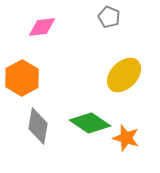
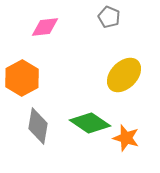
pink diamond: moved 3 px right
